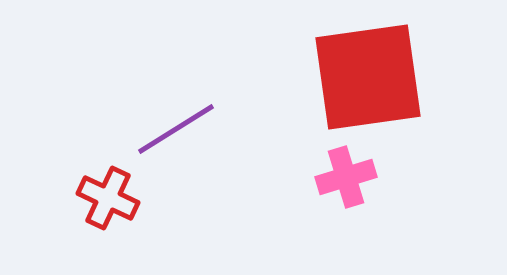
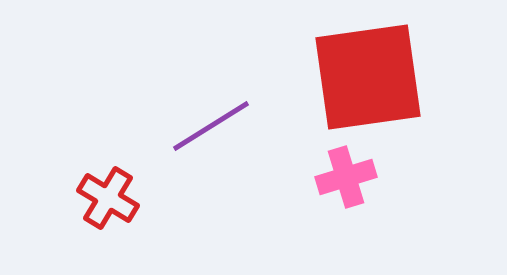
purple line: moved 35 px right, 3 px up
red cross: rotated 6 degrees clockwise
